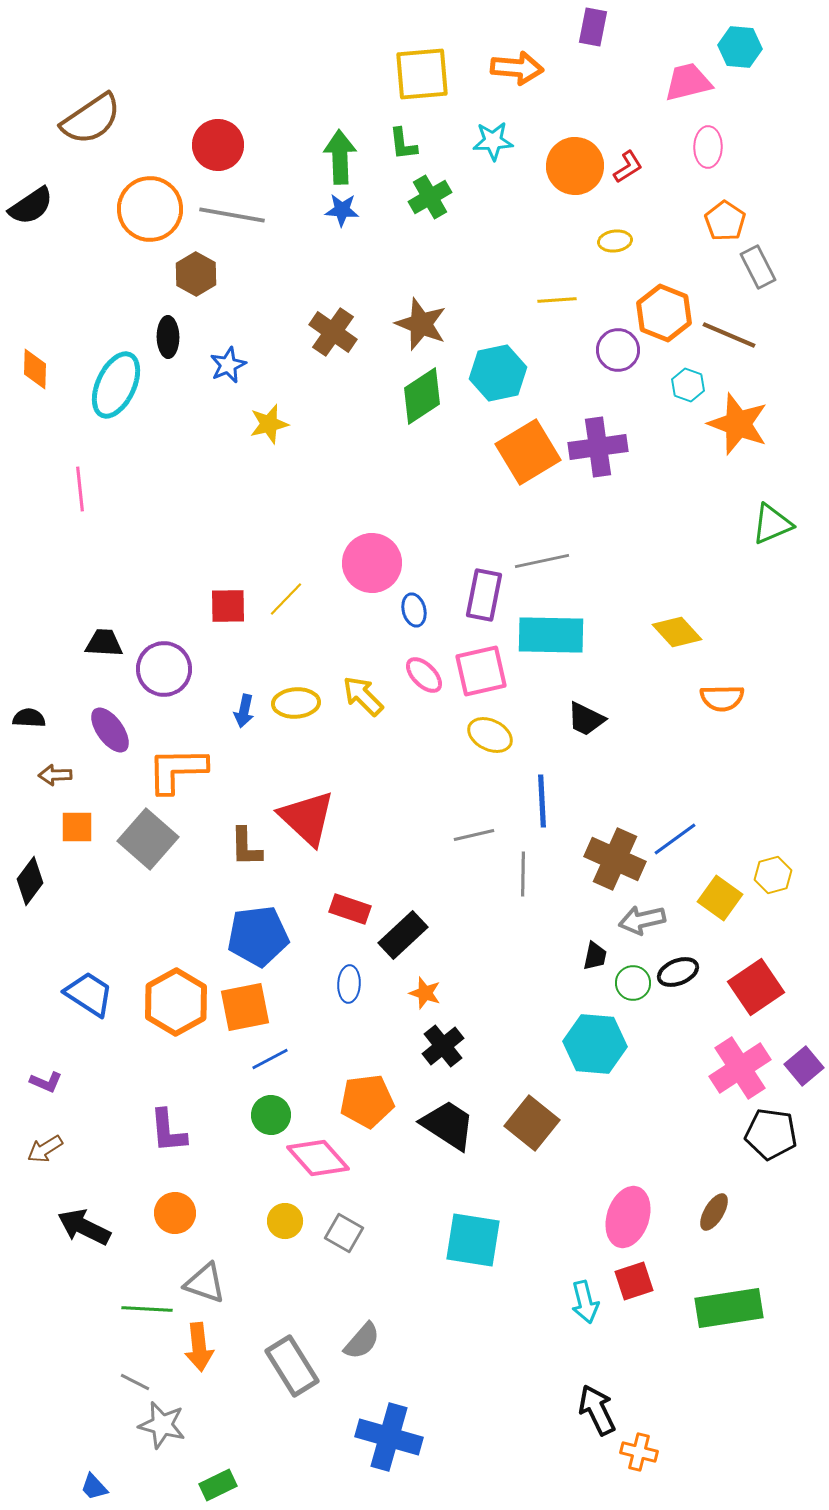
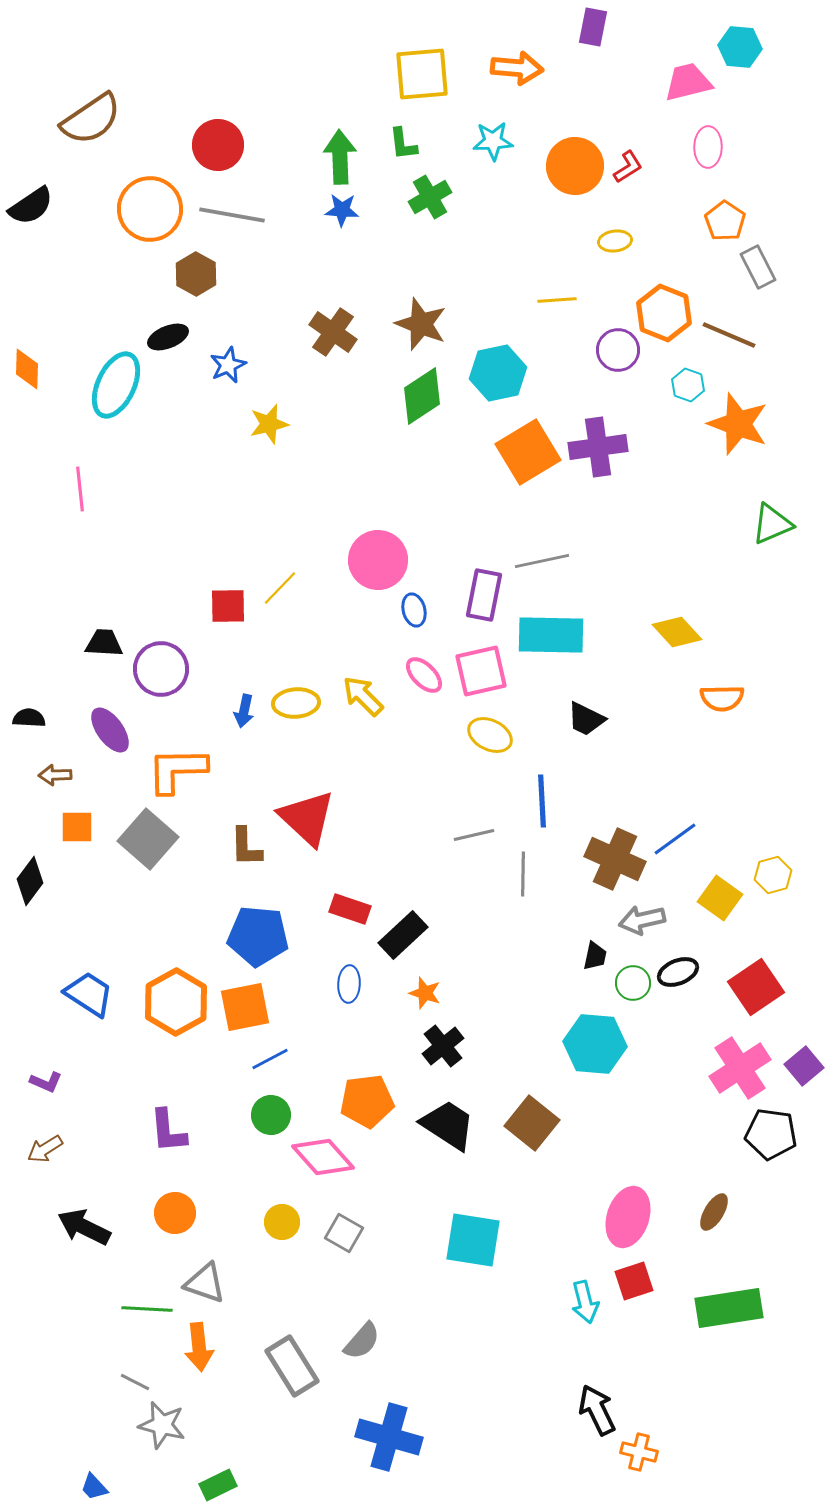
black ellipse at (168, 337): rotated 69 degrees clockwise
orange diamond at (35, 369): moved 8 px left
pink circle at (372, 563): moved 6 px right, 3 px up
yellow line at (286, 599): moved 6 px left, 11 px up
purple circle at (164, 669): moved 3 px left
blue pentagon at (258, 936): rotated 12 degrees clockwise
pink diamond at (318, 1158): moved 5 px right, 1 px up
yellow circle at (285, 1221): moved 3 px left, 1 px down
